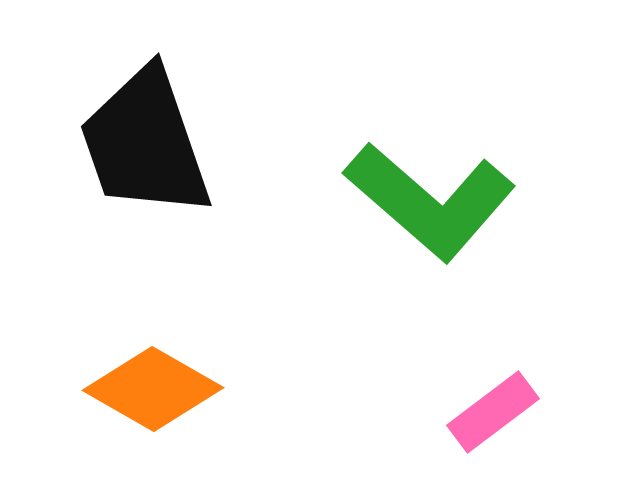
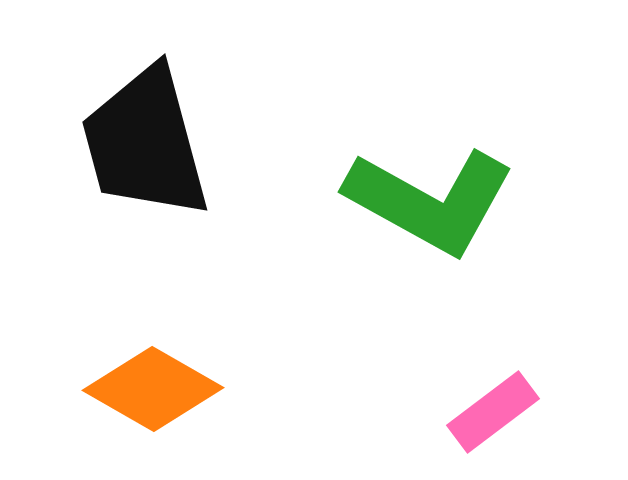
black trapezoid: rotated 4 degrees clockwise
green L-shape: rotated 12 degrees counterclockwise
